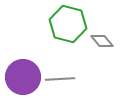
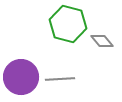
purple circle: moved 2 px left
